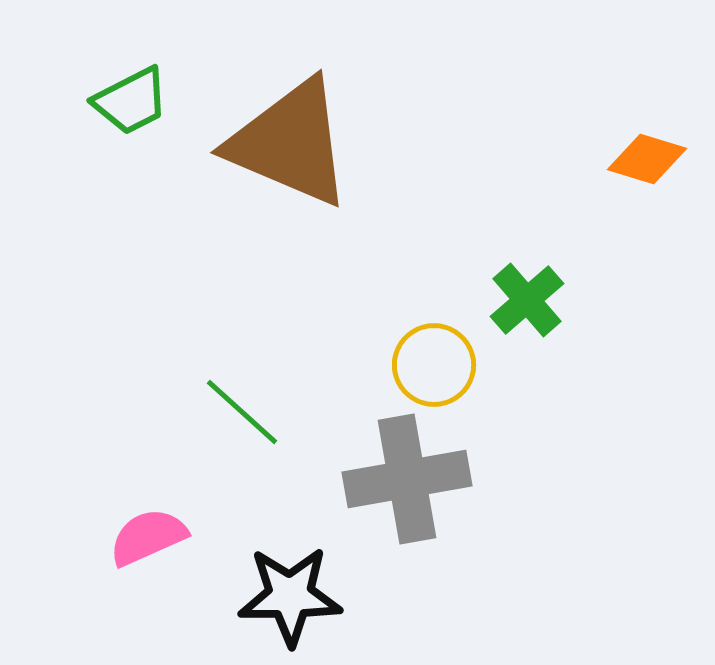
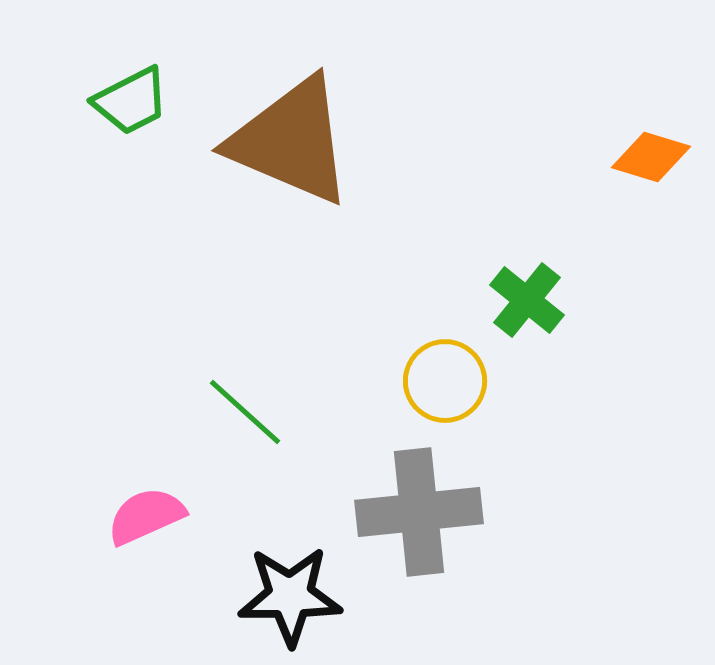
brown triangle: moved 1 px right, 2 px up
orange diamond: moved 4 px right, 2 px up
green cross: rotated 10 degrees counterclockwise
yellow circle: moved 11 px right, 16 px down
green line: moved 3 px right
gray cross: moved 12 px right, 33 px down; rotated 4 degrees clockwise
pink semicircle: moved 2 px left, 21 px up
